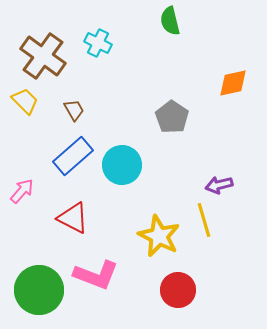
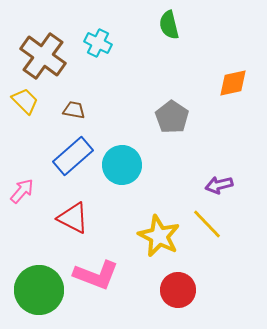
green semicircle: moved 1 px left, 4 px down
brown trapezoid: rotated 50 degrees counterclockwise
yellow line: moved 3 px right, 4 px down; rotated 28 degrees counterclockwise
